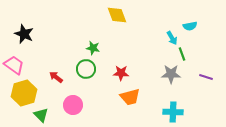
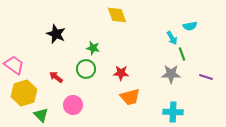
black star: moved 32 px right
